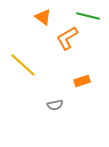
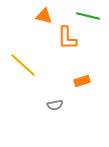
orange triangle: moved 1 px right, 1 px up; rotated 24 degrees counterclockwise
orange L-shape: rotated 60 degrees counterclockwise
